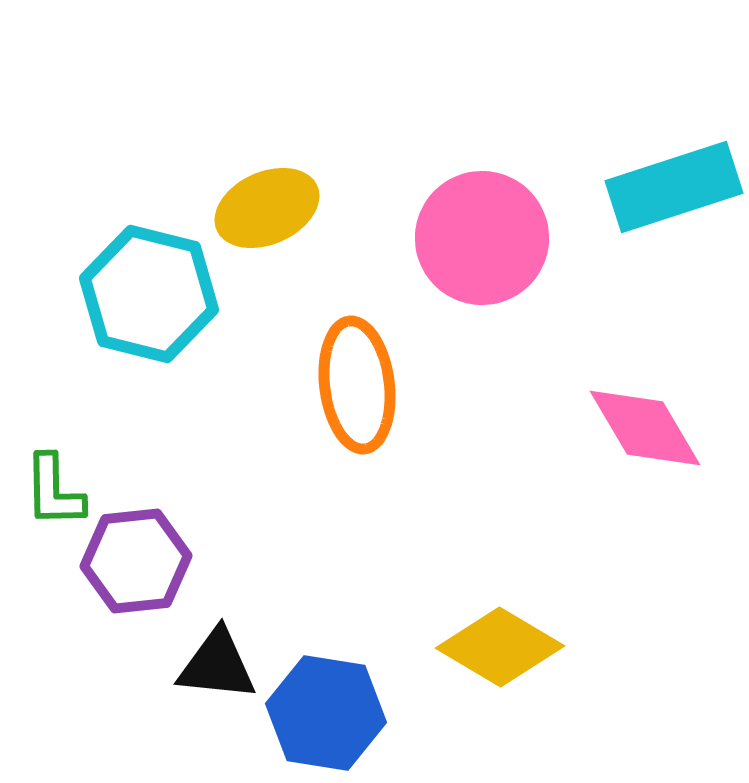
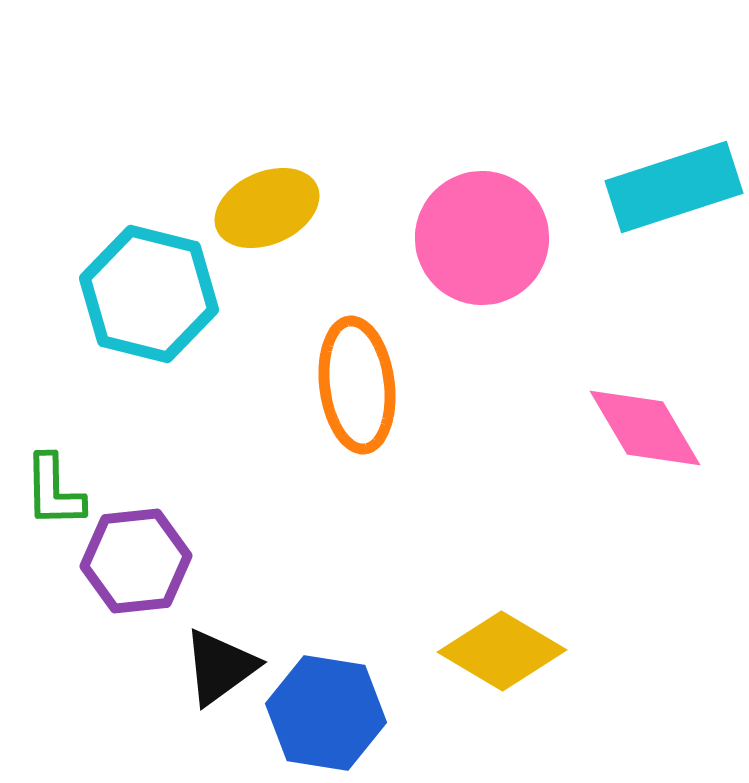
yellow diamond: moved 2 px right, 4 px down
black triangle: moved 3 px right, 2 px down; rotated 42 degrees counterclockwise
